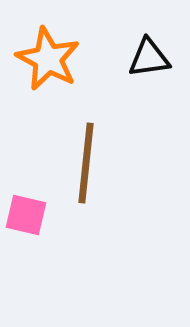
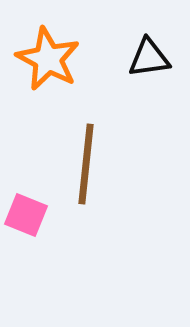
brown line: moved 1 px down
pink square: rotated 9 degrees clockwise
